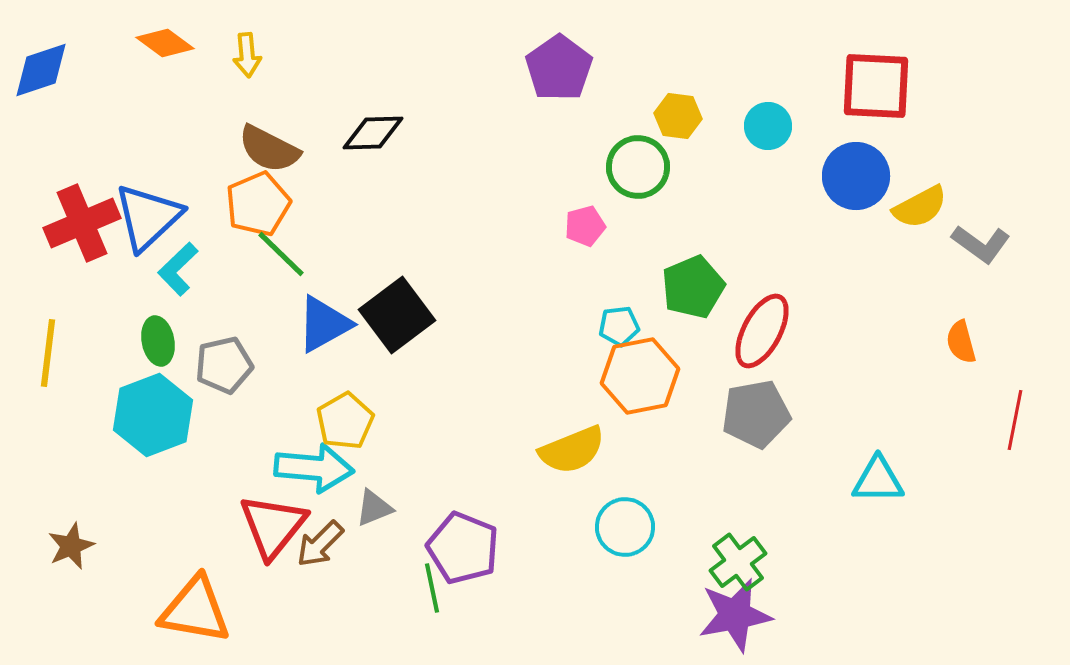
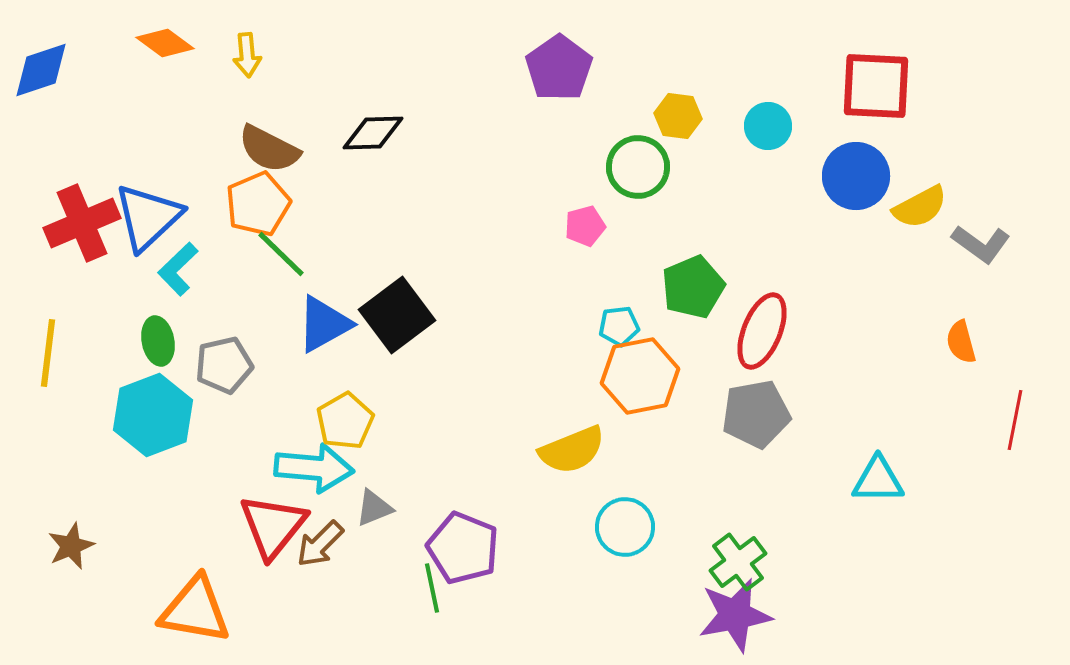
red ellipse at (762, 331): rotated 6 degrees counterclockwise
